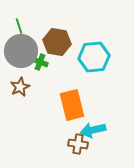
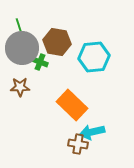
gray circle: moved 1 px right, 3 px up
brown star: rotated 24 degrees clockwise
orange rectangle: rotated 32 degrees counterclockwise
cyan arrow: moved 1 px left, 2 px down
